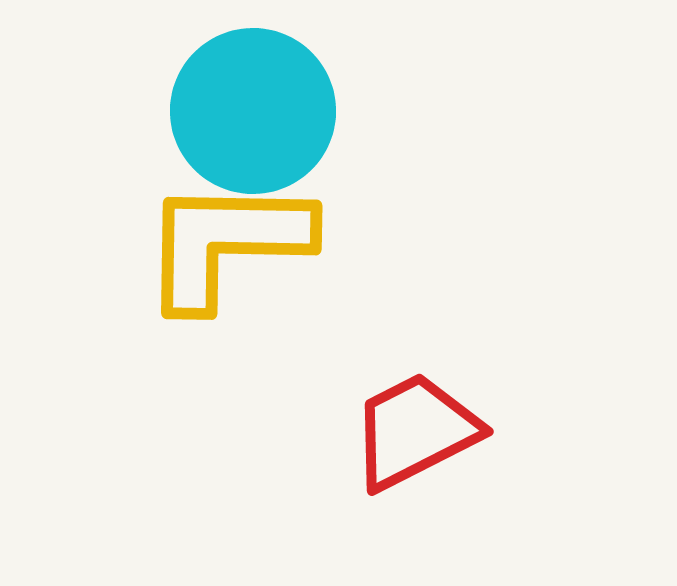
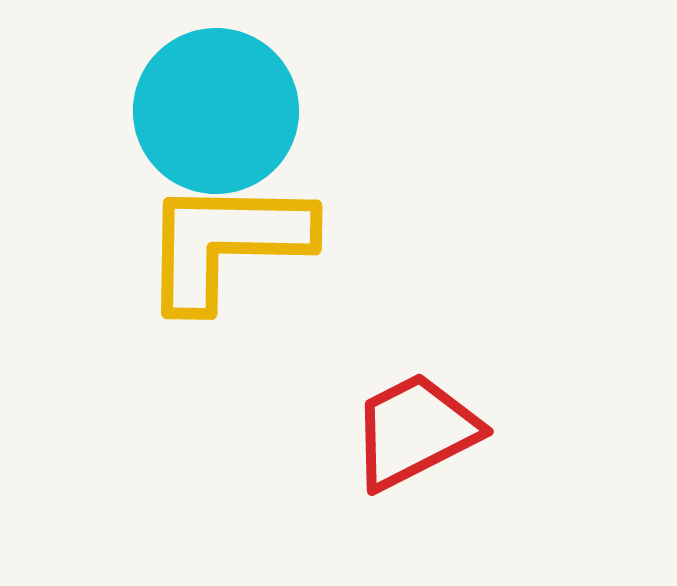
cyan circle: moved 37 px left
